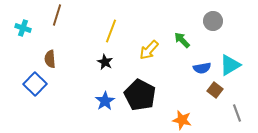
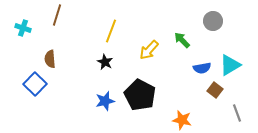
blue star: rotated 18 degrees clockwise
